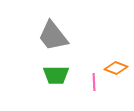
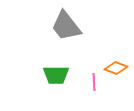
gray trapezoid: moved 13 px right, 10 px up
